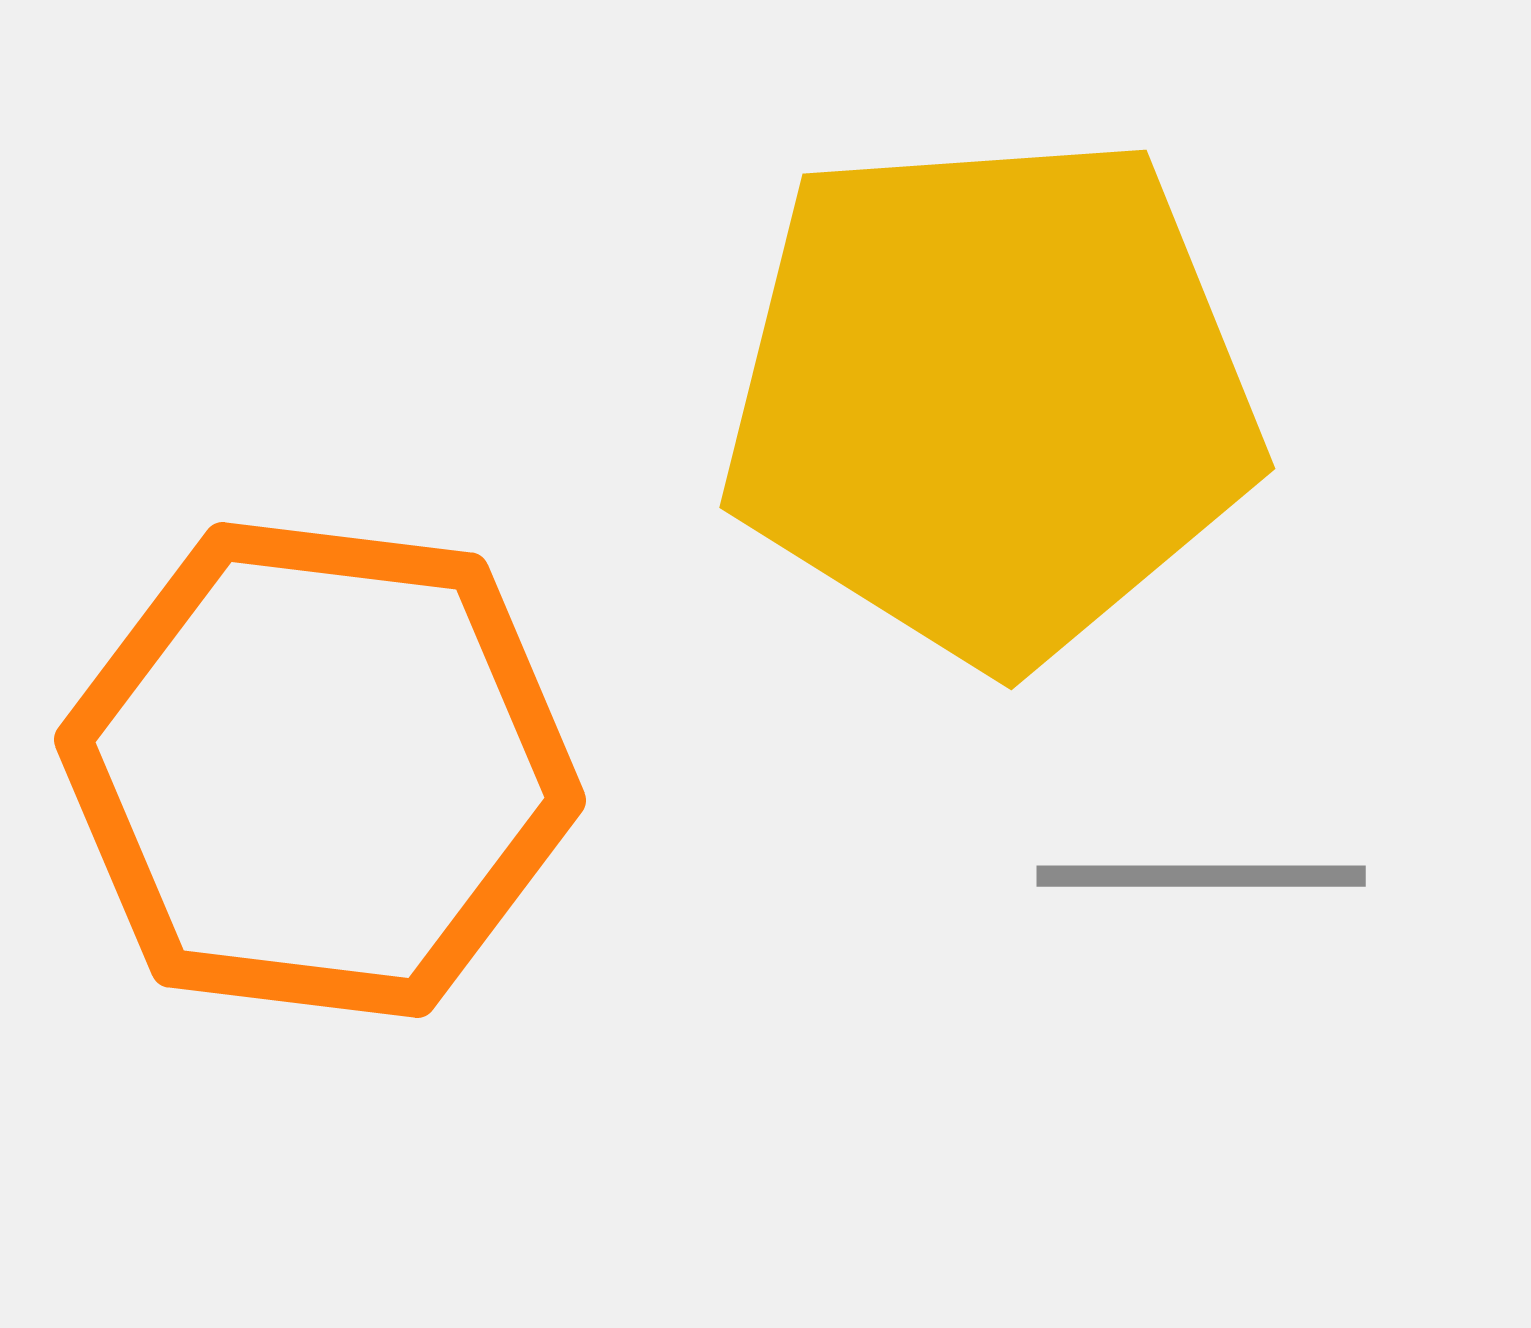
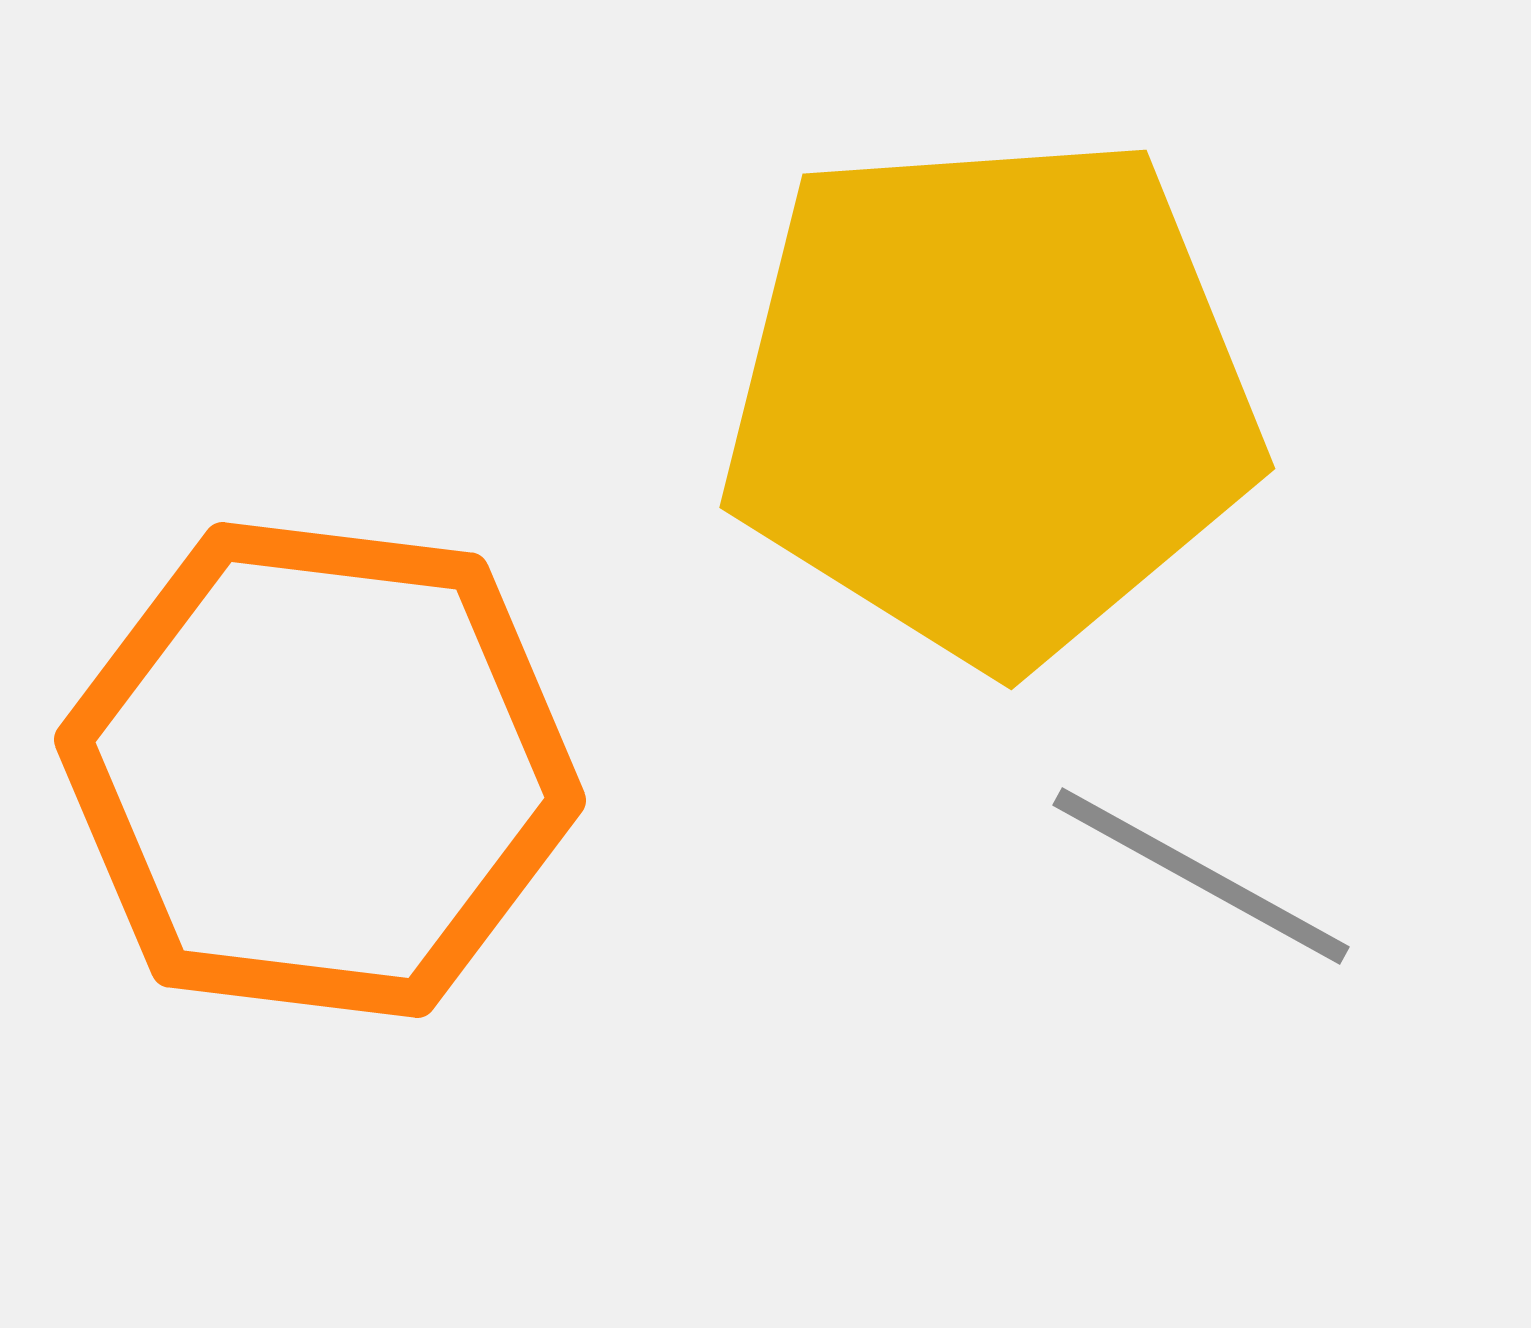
gray line: rotated 29 degrees clockwise
